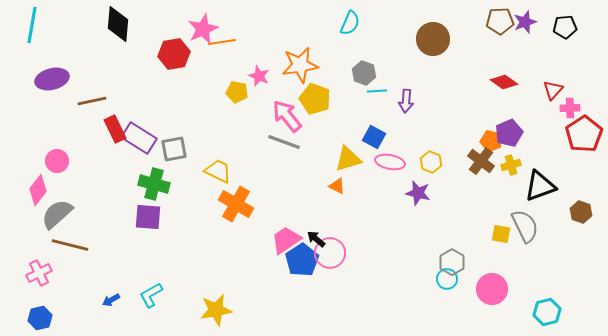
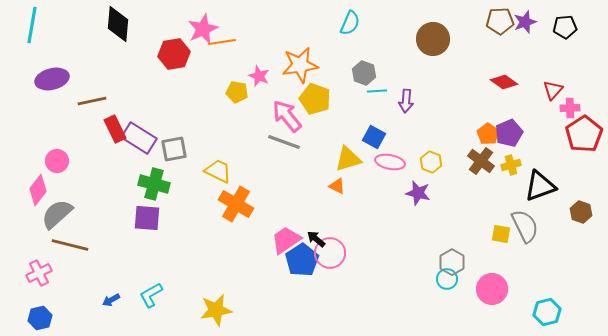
orange pentagon at (491, 141): moved 3 px left, 7 px up; rotated 20 degrees clockwise
purple square at (148, 217): moved 1 px left, 1 px down
